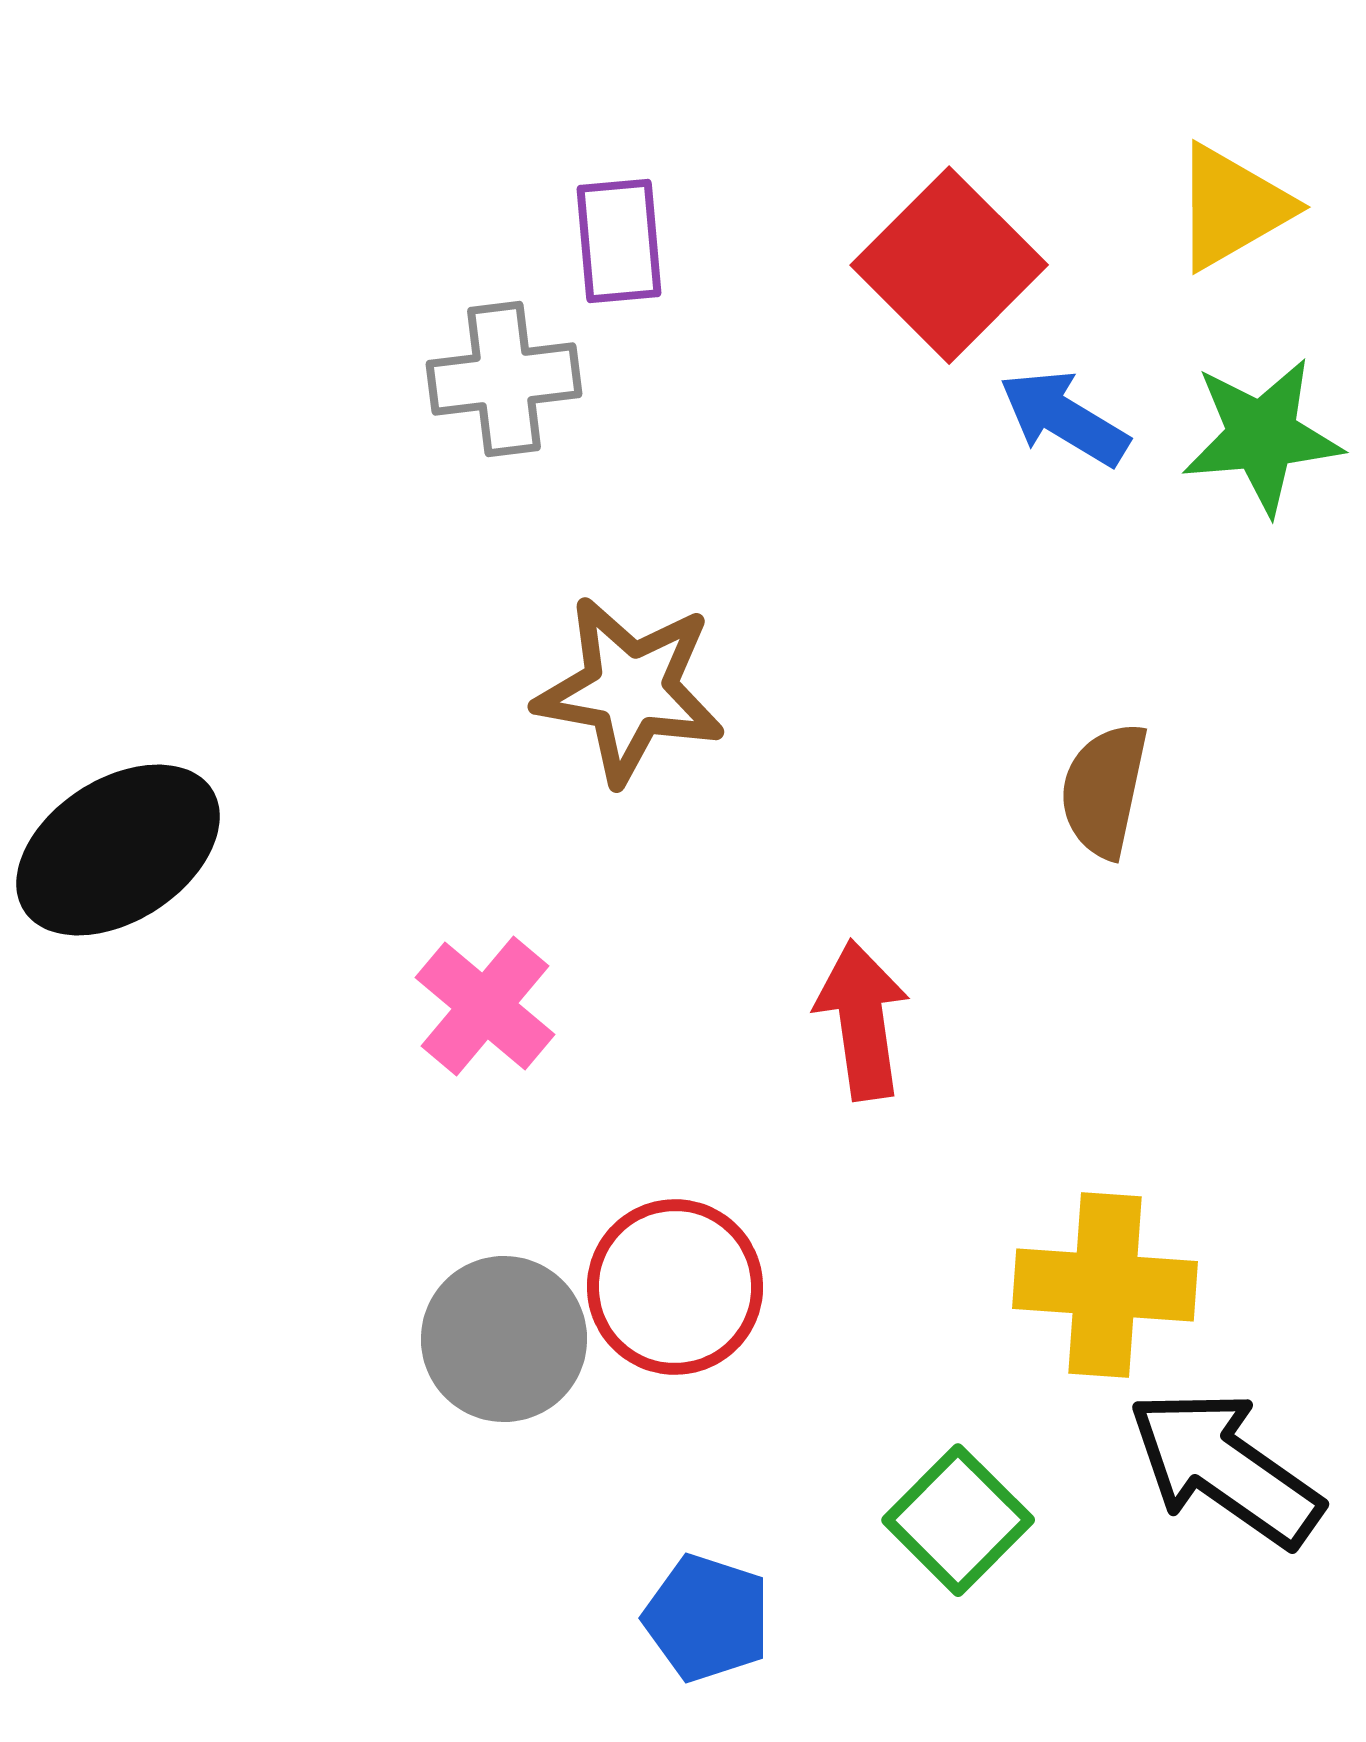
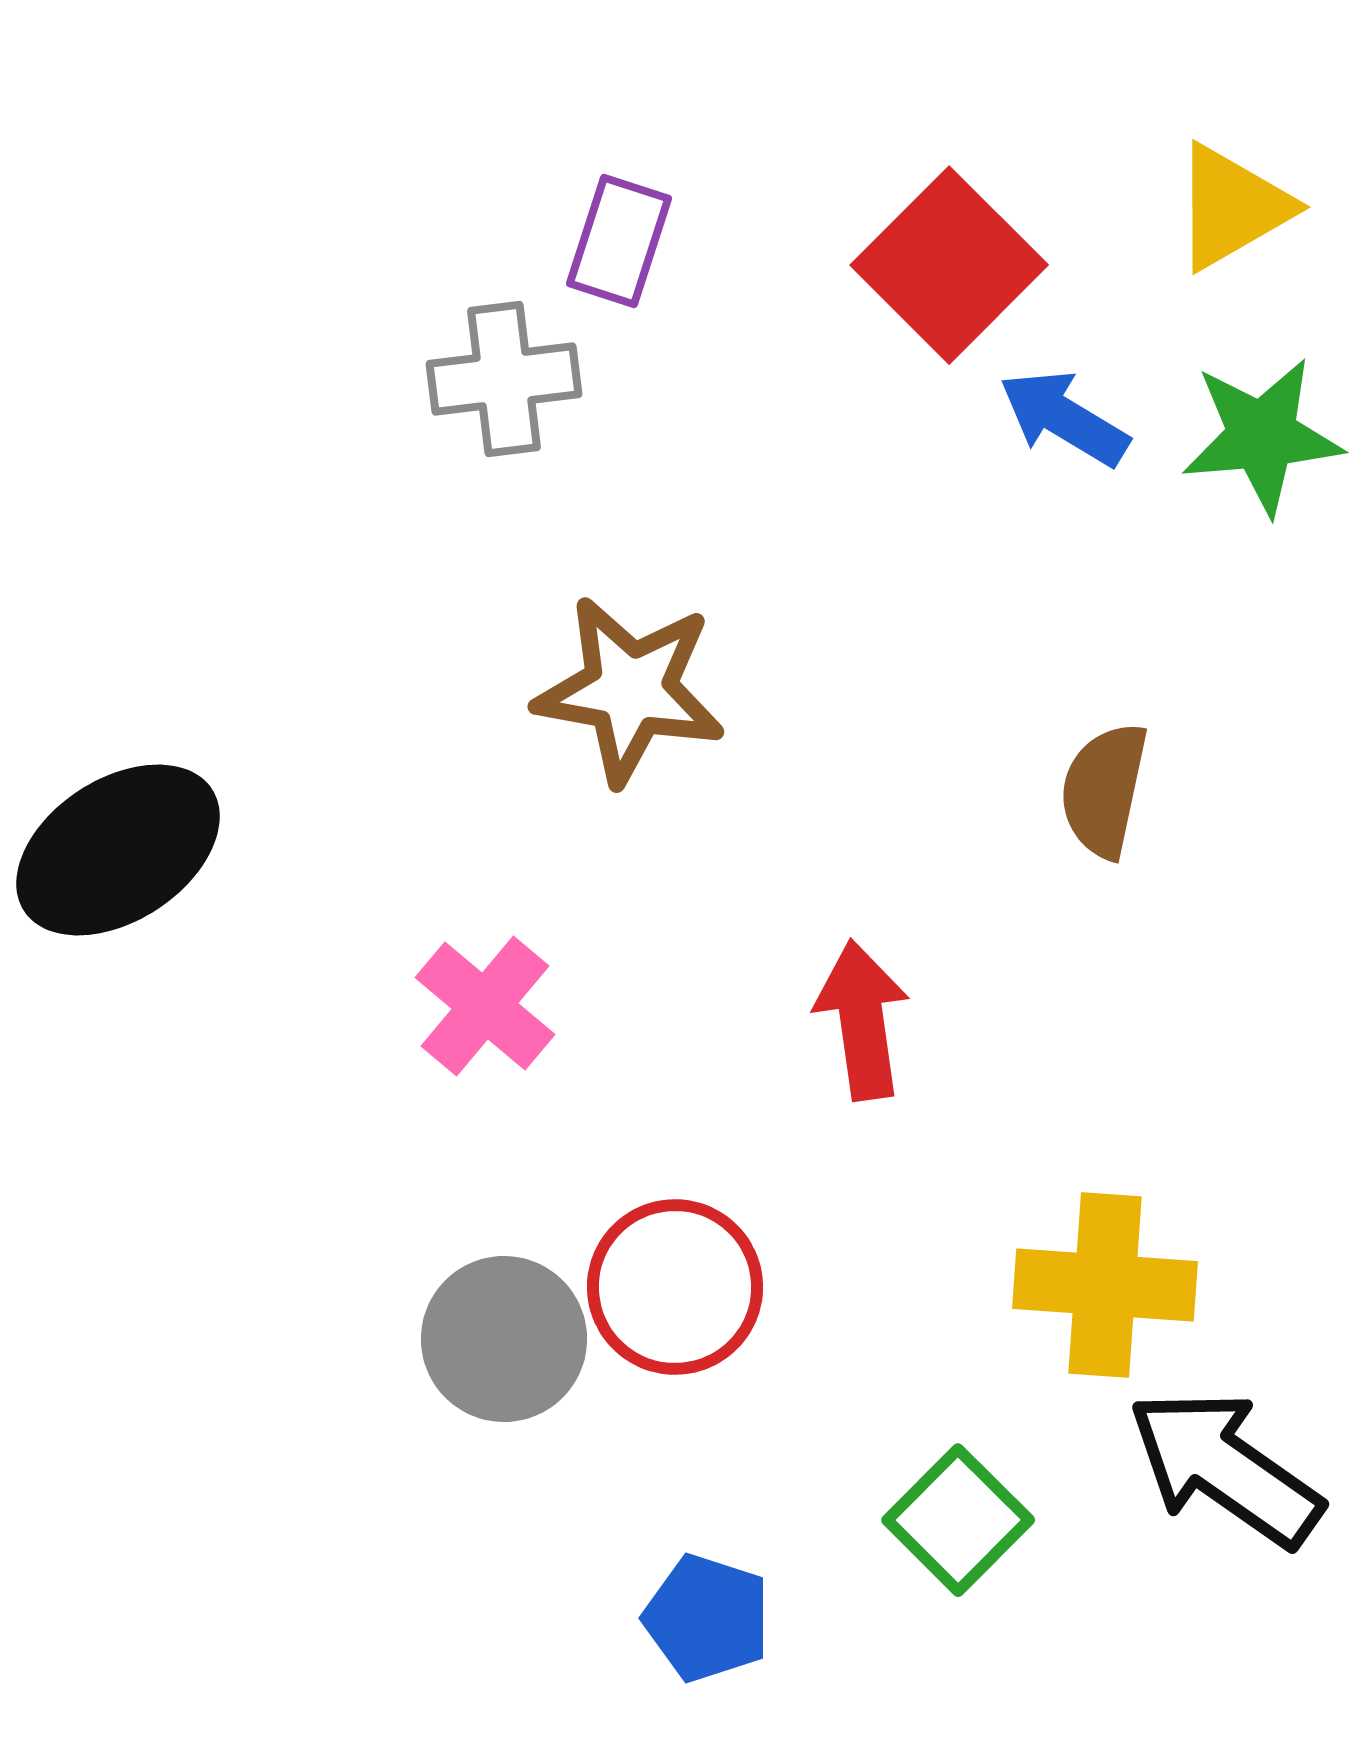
purple rectangle: rotated 23 degrees clockwise
